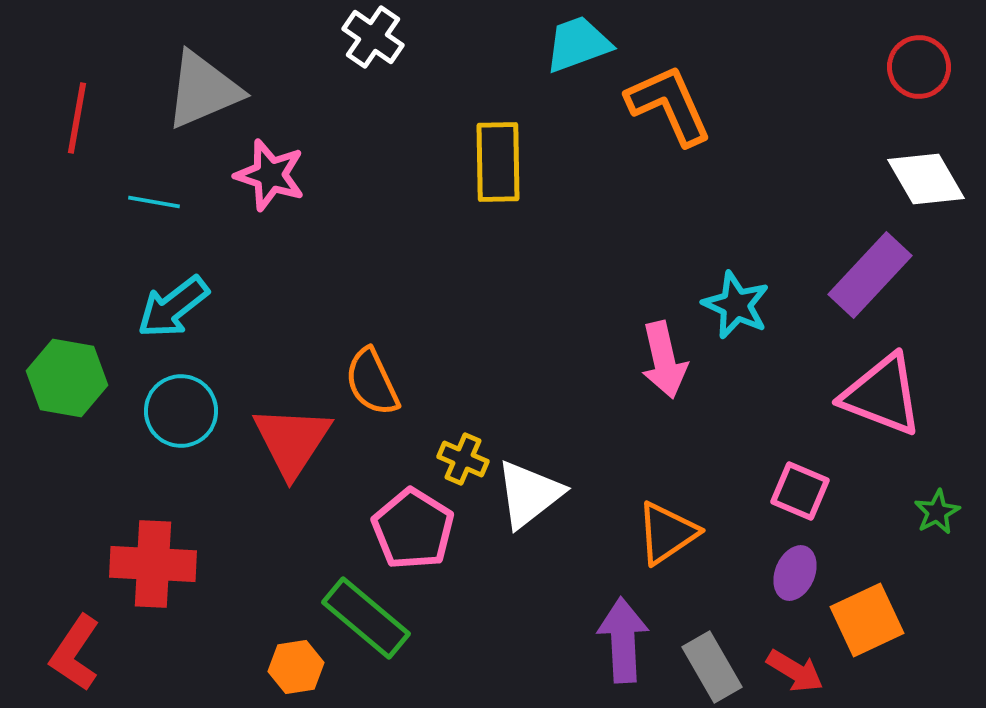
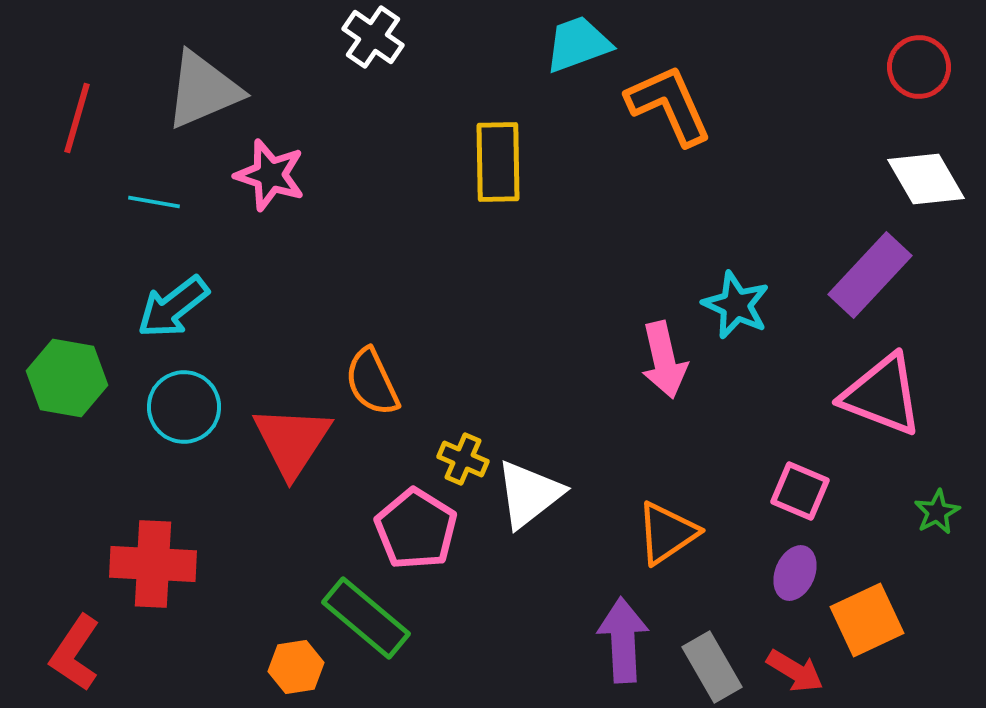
red line: rotated 6 degrees clockwise
cyan circle: moved 3 px right, 4 px up
pink pentagon: moved 3 px right
